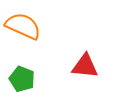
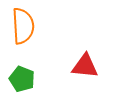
orange semicircle: rotated 63 degrees clockwise
